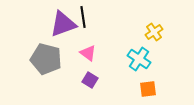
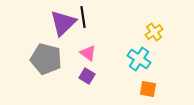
purple triangle: moved 1 px up; rotated 24 degrees counterclockwise
purple square: moved 3 px left, 4 px up
orange square: rotated 18 degrees clockwise
